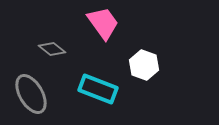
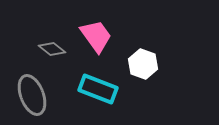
pink trapezoid: moved 7 px left, 13 px down
white hexagon: moved 1 px left, 1 px up
gray ellipse: moved 1 px right, 1 px down; rotated 9 degrees clockwise
